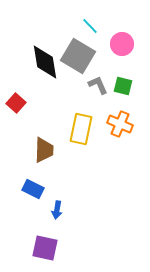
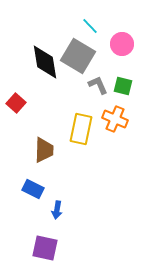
orange cross: moved 5 px left, 5 px up
